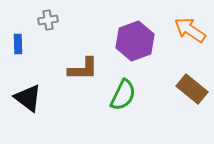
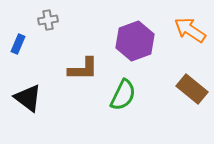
blue rectangle: rotated 24 degrees clockwise
